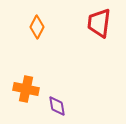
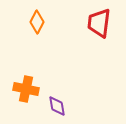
orange diamond: moved 5 px up
